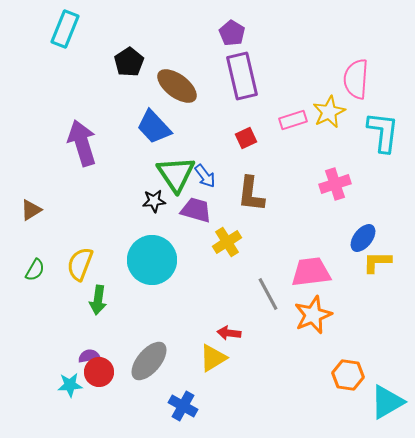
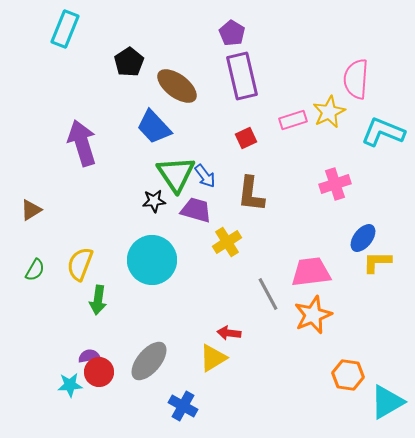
cyan L-shape: rotated 75 degrees counterclockwise
